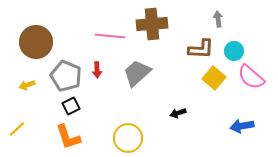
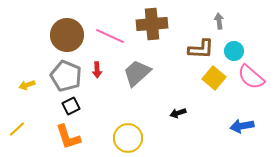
gray arrow: moved 1 px right, 2 px down
pink line: rotated 20 degrees clockwise
brown circle: moved 31 px right, 7 px up
